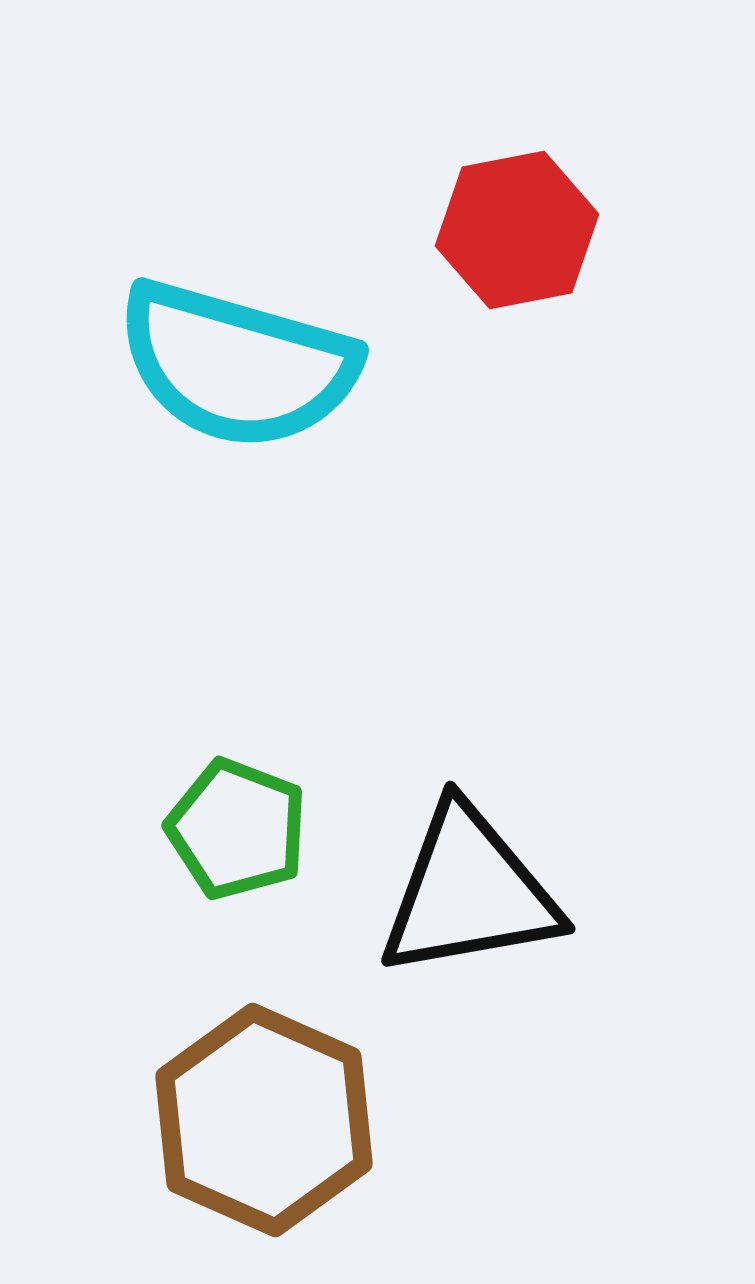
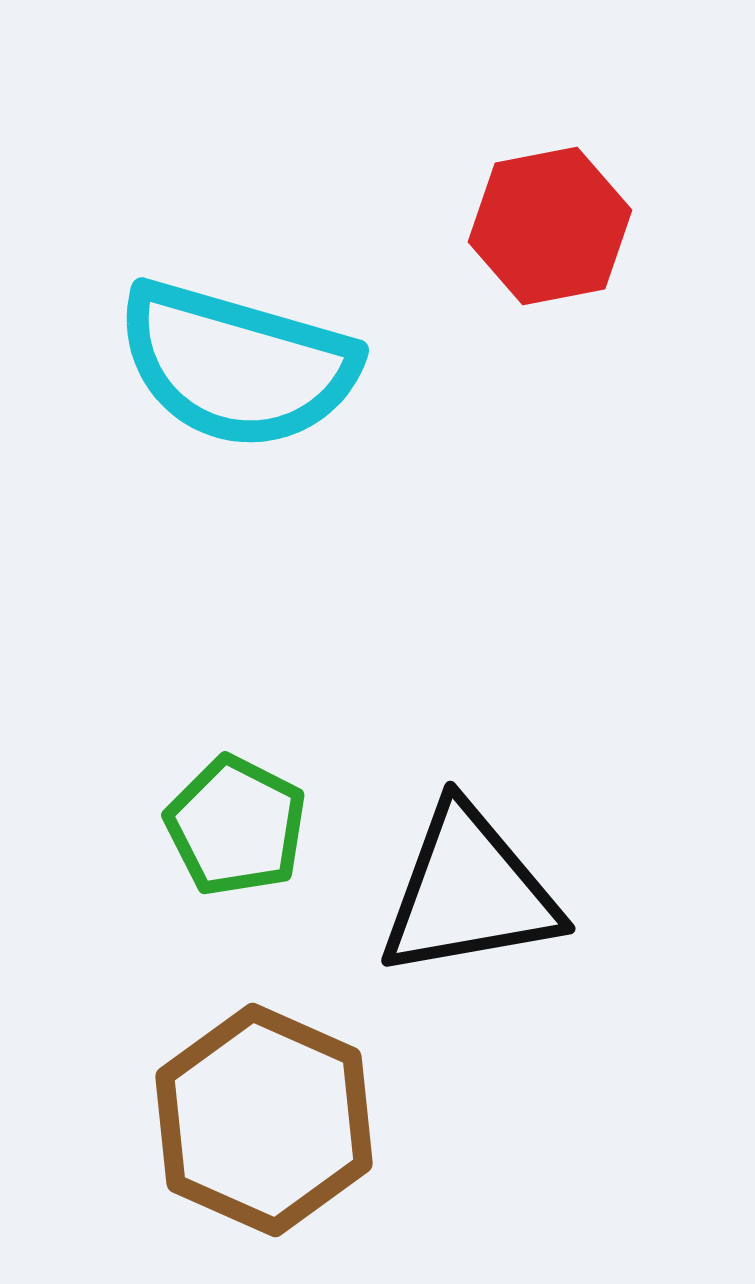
red hexagon: moved 33 px right, 4 px up
green pentagon: moved 1 px left, 3 px up; rotated 6 degrees clockwise
